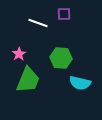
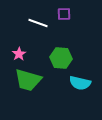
green trapezoid: rotated 84 degrees clockwise
